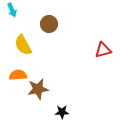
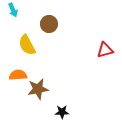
cyan arrow: moved 1 px right
yellow semicircle: moved 4 px right
red triangle: moved 2 px right
